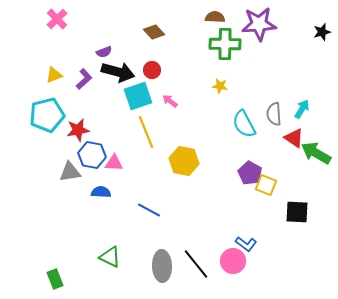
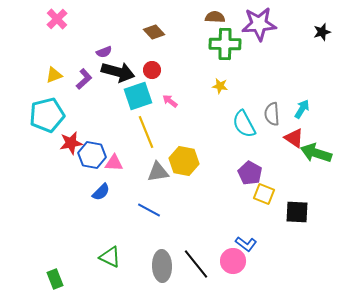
gray semicircle: moved 2 px left
red star: moved 7 px left, 13 px down
green arrow: rotated 12 degrees counterclockwise
gray triangle: moved 88 px right
yellow square: moved 2 px left, 9 px down
blue semicircle: rotated 132 degrees clockwise
